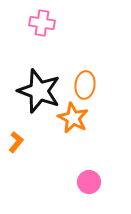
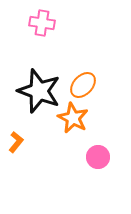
orange ellipse: moved 2 px left; rotated 36 degrees clockwise
pink circle: moved 9 px right, 25 px up
